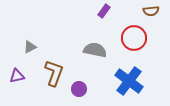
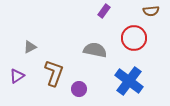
purple triangle: rotated 21 degrees counterclockwise
